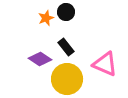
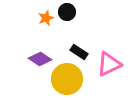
black circle: moved 1 px right
black rectangle: moved 13 px right, 5 px down; rotated 18 degrees counterclockwise
pink triangle: moved 4 px right; rotated 48 degrees counterclockwise
